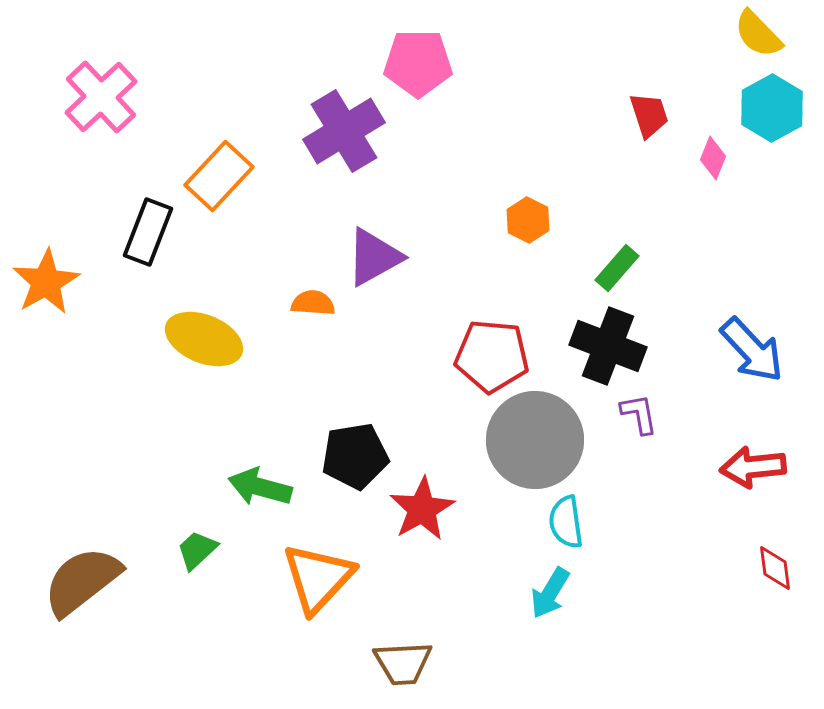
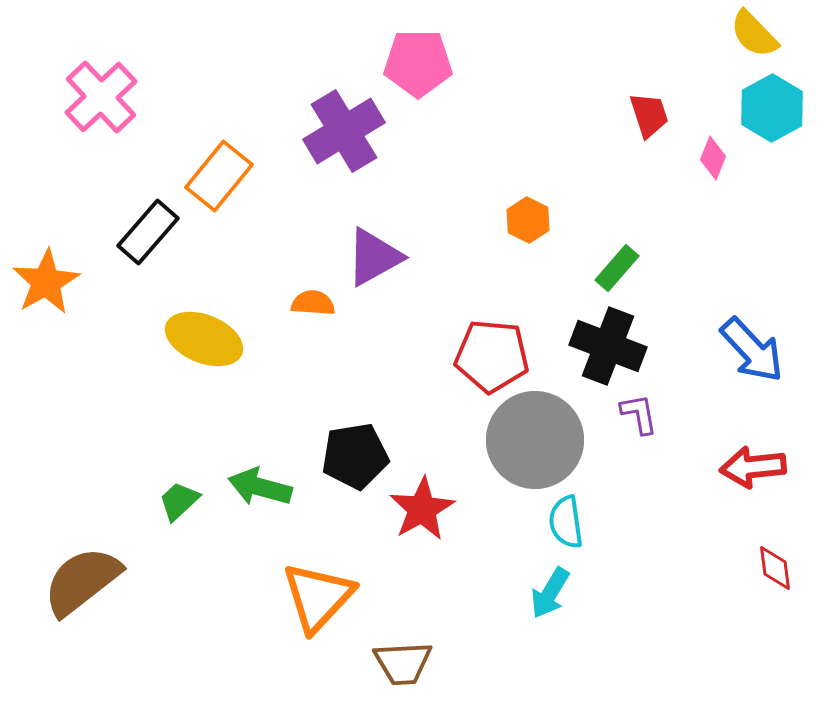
yellow semicircle: moved 4 px left
orange rectangle: rotated 4 degrees counterclockwise
black rectangle: rotated 20 degrees clockwise
green trapezoid: moved 18 px left, 49 px up
orange triangle: moved 19 px down
